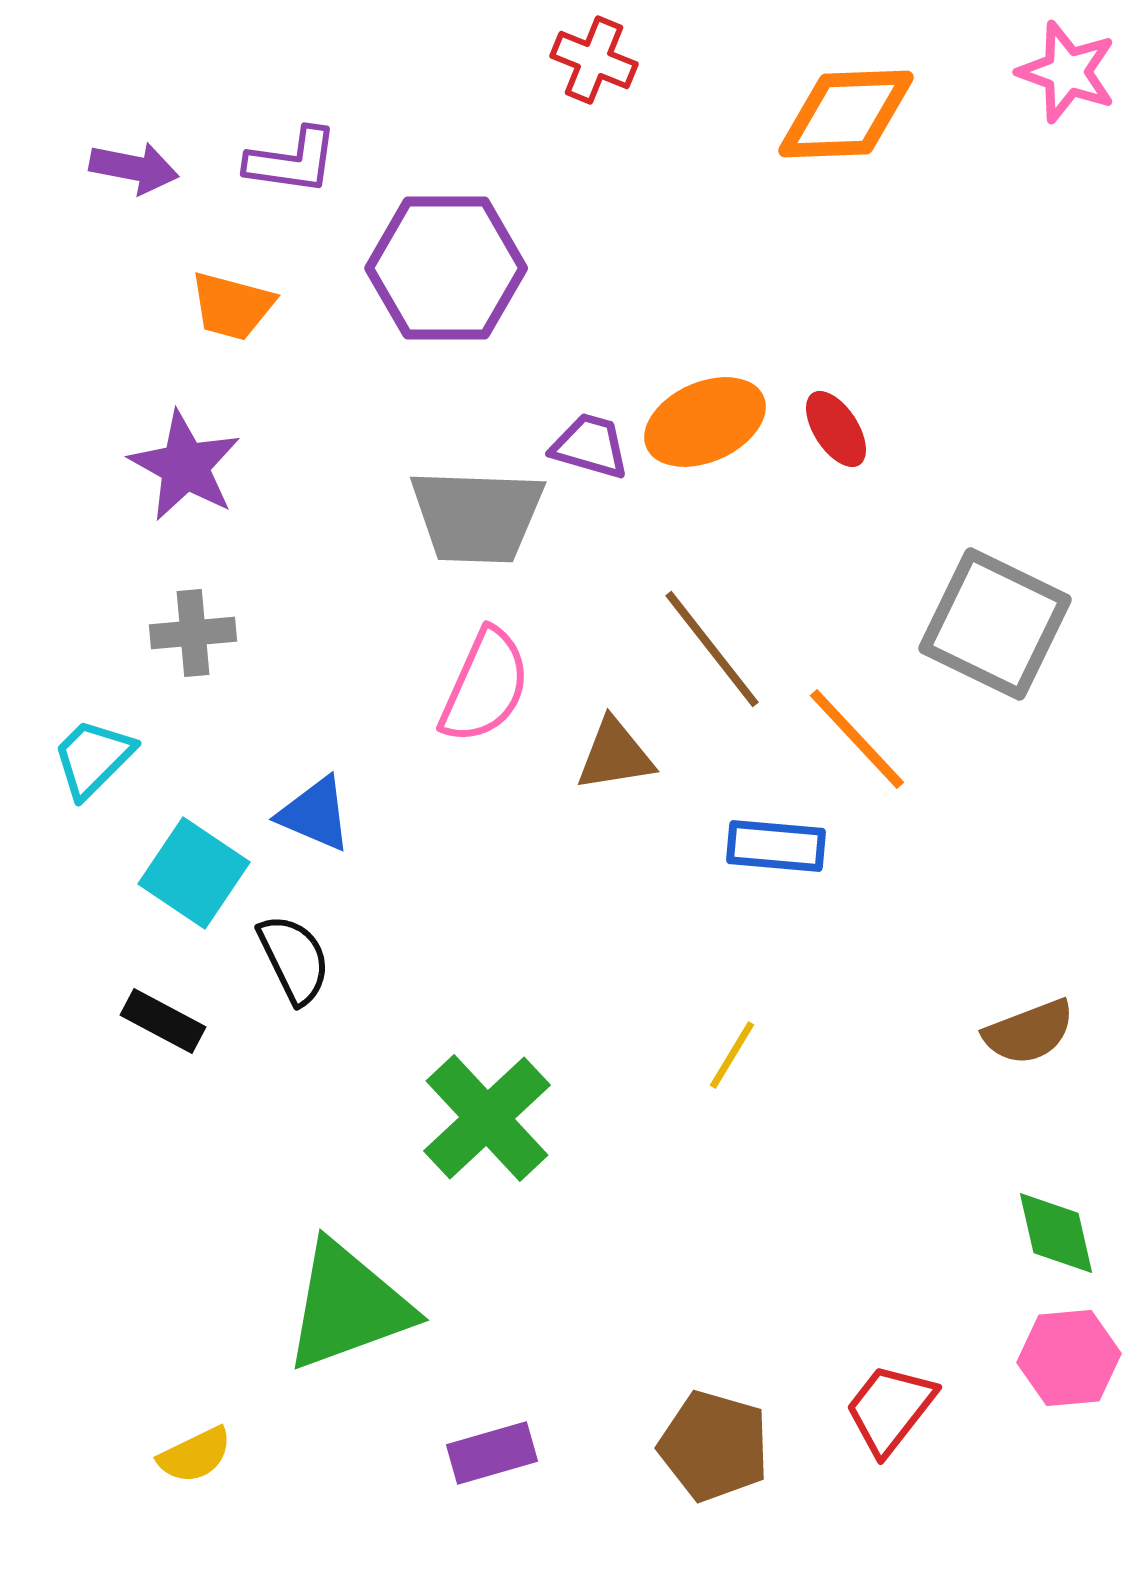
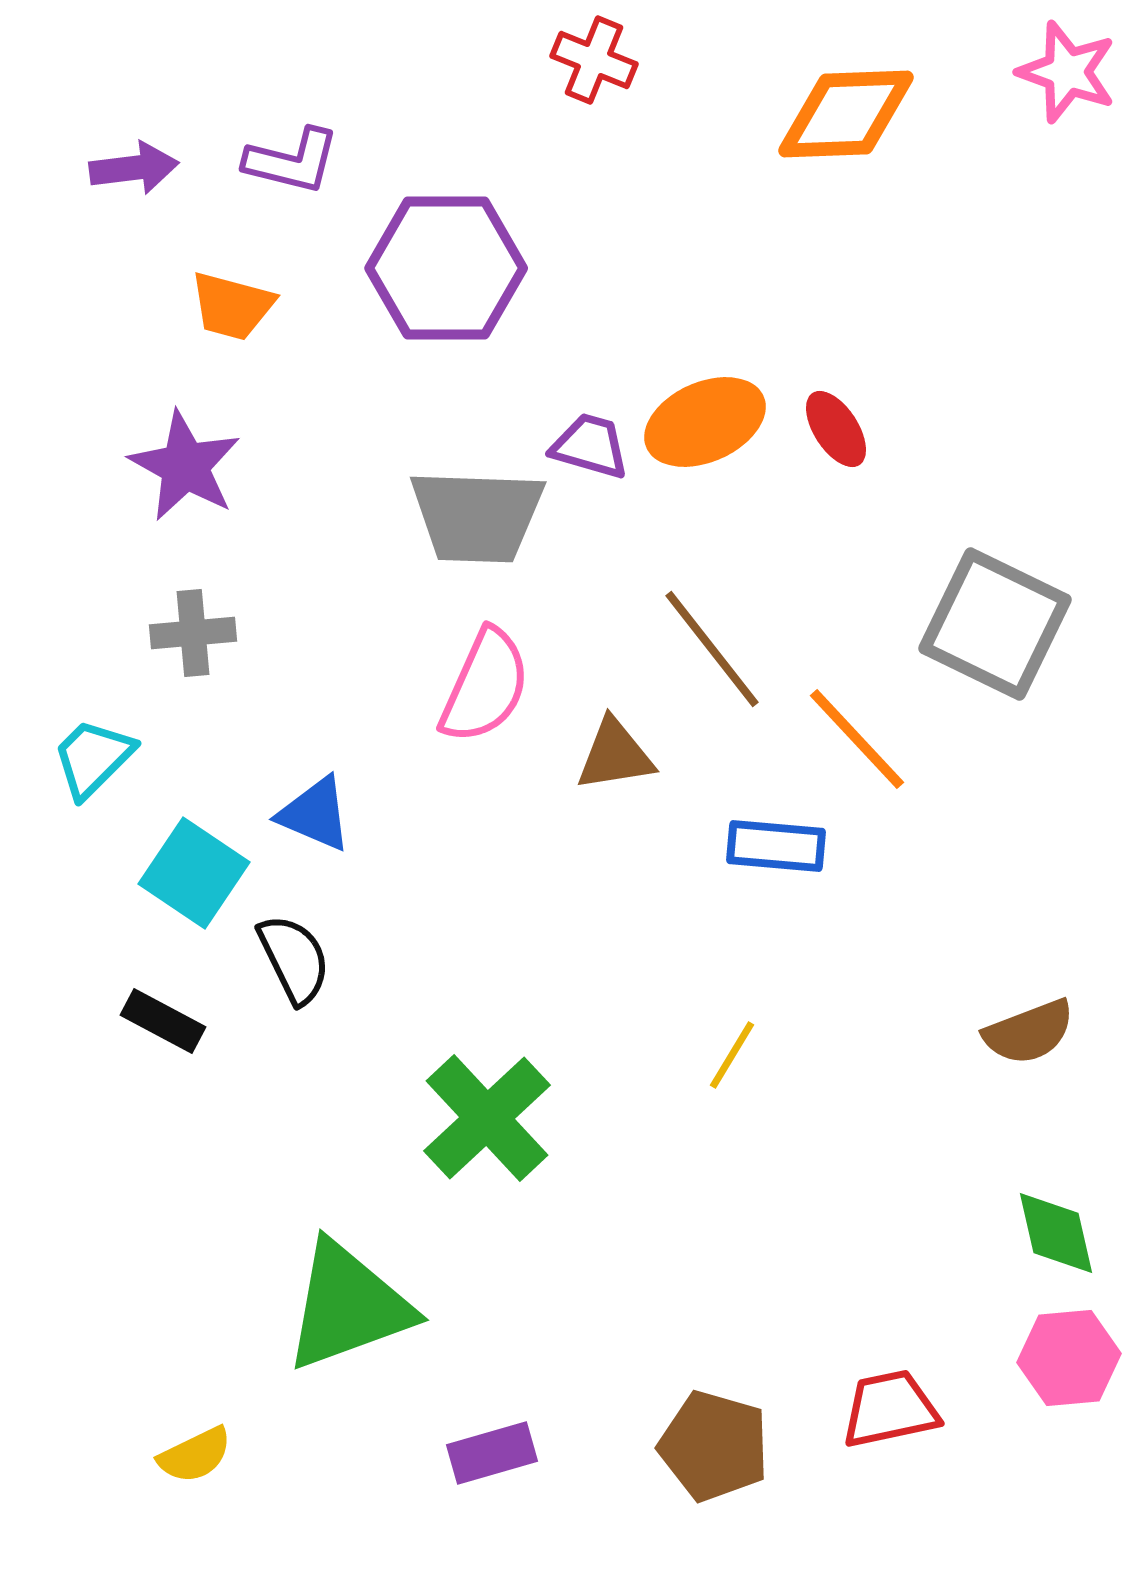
purple L-shape: rotated 6 degrees clockwise
purple arrow: rotated 18 degrees counterclockwise
red trapezoid: rotated 40 degrees clockwise
